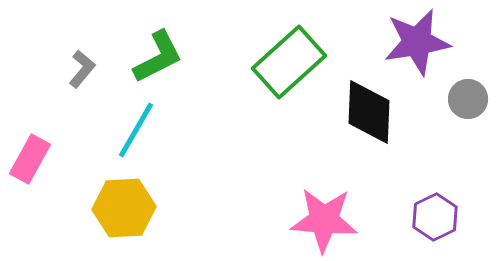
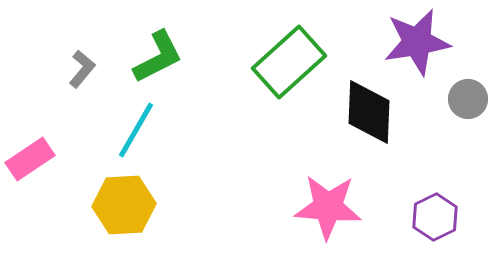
pink rectangle: rotated 27 degrees clockwise
yellow hexagon: moved 3 px up
pink star: moved 4 px right, 13 px up
